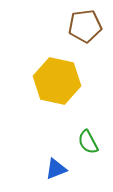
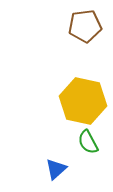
yellow hexagon: moved 26 px right, 20 px down
blue triangle: rotated 20 degrees counterclockwise
